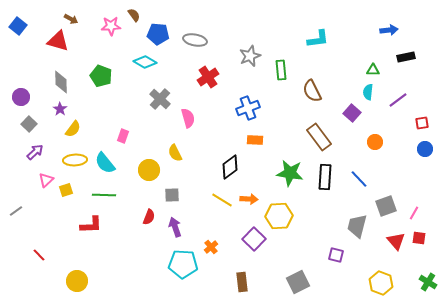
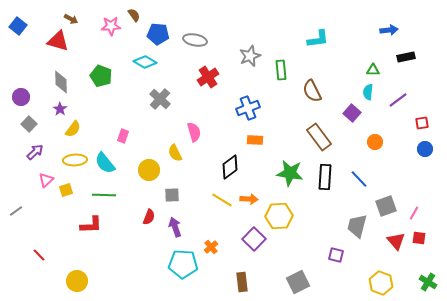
pink semicircle at (188, 118): moved 6 px right, 14 px down
